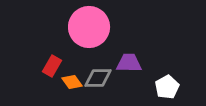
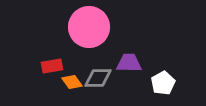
red rectangle: rotated 50 degrees clockwise
white pentagon: moved 4 px left, 4 px up
